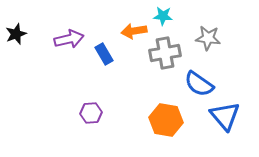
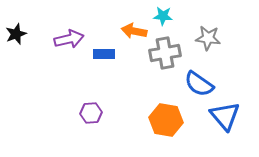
orange arrow: rotated 20 degrees clockwise
blue rectangle: rotated 60 degrees counterclockwise
